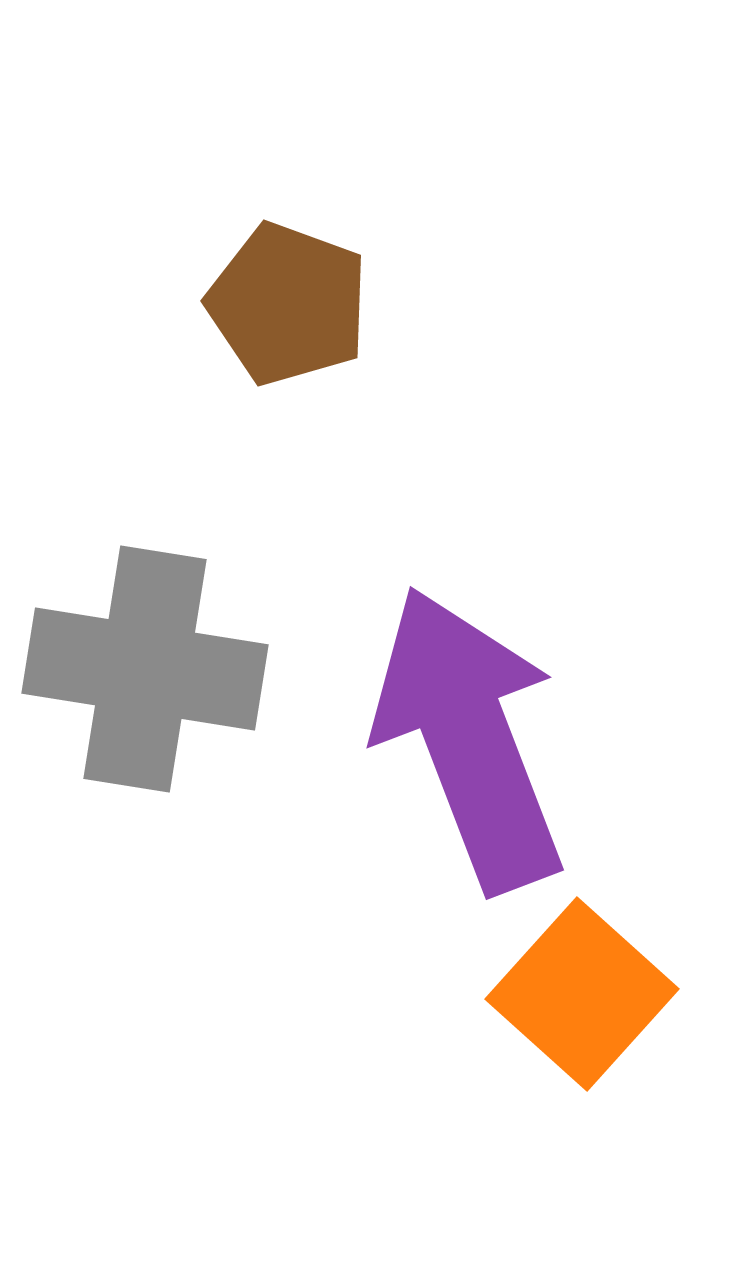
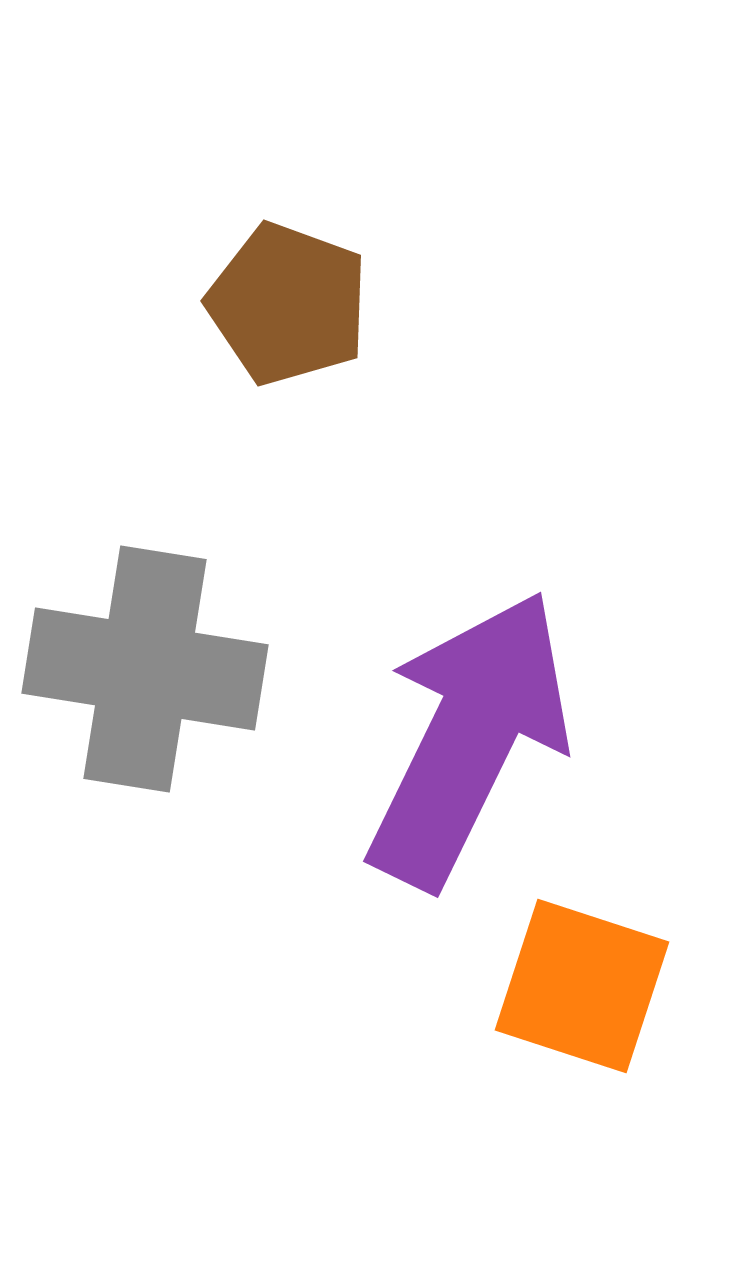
purple arrow: rotated 47 degrees clockwise
orange square: moved 8 px up; rotated 24 degrees counterclockwise
